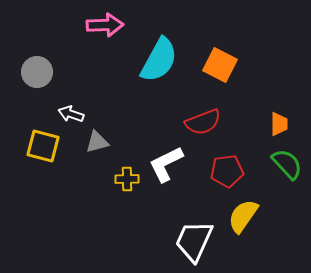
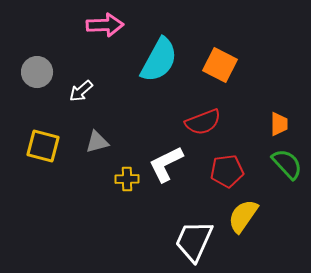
white arrow: moved 10 px right, 23 px up; rotated 60 degrees counterclockwise
